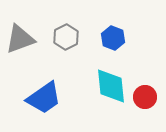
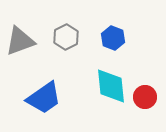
gray triangle: moved 2 px down
